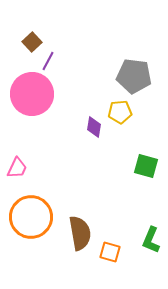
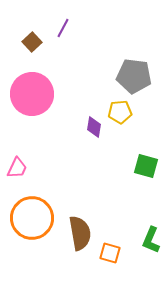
purple line: moved 15 px right, 33 px up
orange circle: moved 1 px right, 1 px down
orange square: moved 1 px down
